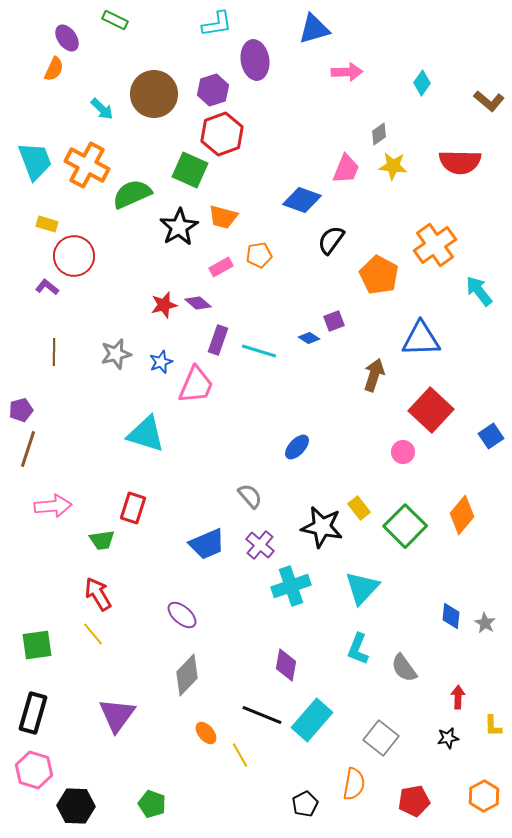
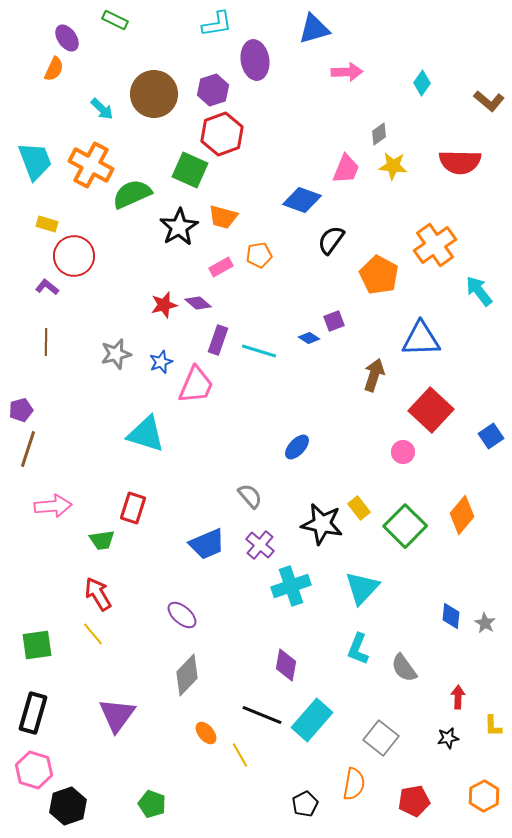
orange cross at (87, 165): moved 4 px right
brown line at (54, 352): moved 8 px left, 10 px up
black star at (322, 527): moved 3 px up
black hexagon at (76, 806): moved 8 px left; rotated 21 degrees counterclockwise
